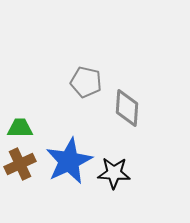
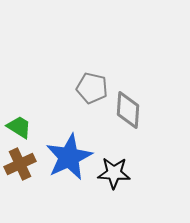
gray pentagon: moved 6 px right, 6 px down
gray diamond: moved 1 px right, 2 px down
green trapezoid: moved 1 px left, 1 px up; rotated 32 degrees clockwise
blue star: moved 4 px up
